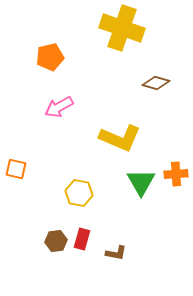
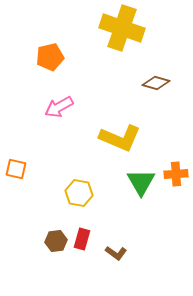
brown L-shape: rotated 25 degrees clockwise
